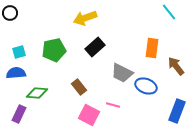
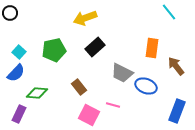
cyan square: rotated 32 degrees counterclockwise
blue semicircle: rotated 138 degrees clockwise
